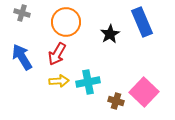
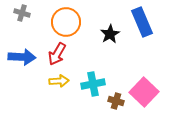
blue arrow: rotated 124 degrees clockwise
cyan cross: moved 5 px right, 2 px down
